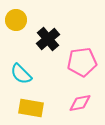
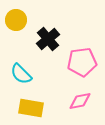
pink diamond: moved 2 px up
